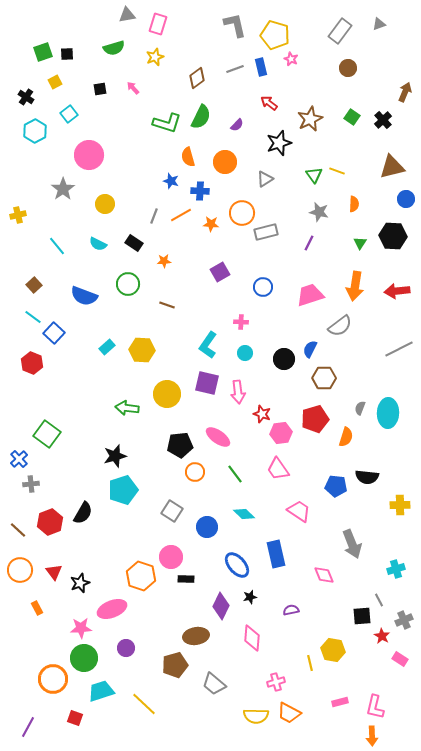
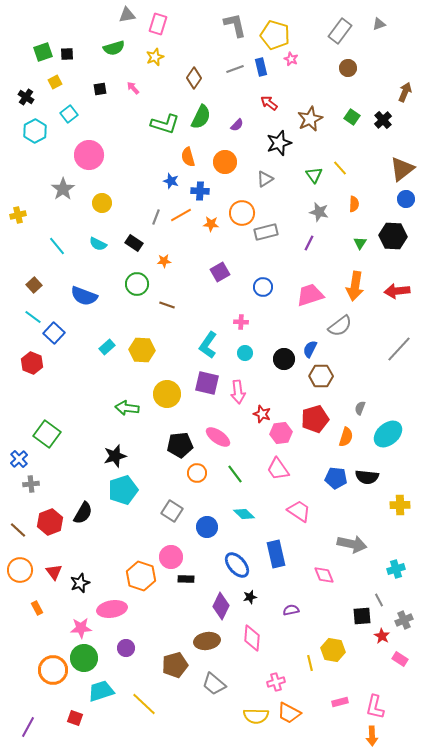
brown diamond at (197, 78): moved 3 px left; rotated 20 degrees counterclockwise
green L-shape at (167, 123): moved 2 px left, 1 px down
brown triangle at (392, 167): moved 10 px right, 2 px down; rotated 24 degrees counterclockwise
yellow line at (337, 171): moved 3 px right, 3 px up; rotated 28 degrees clockwise
yellow circle at (105, 204): moved 3 px left, 1 px up
gray line at (154, 216): moved 2 px right, 1 px down
green circle at (128, 284): moved 9 px right
gray line at (399, 349): rotated 20 degrees counterclockwise
brown hexagon at (324, 378): moved 3 px left, 2 px up
cyan ellipse at (388, 413): moved 21 px down; rotated 48 degrees clockwise
orange circle at (195, 472): moved 2 px right, 1 px down
blue pentagon at (336, 486): moved 8 px up
gray arrow at (352, 544): rotated 56 degrees counterclockwise
pink ellipse at (112, 609): rotated 12 degrees clockwise
brown ellipse at (196, 636): moved 11 px right, 5 px down
orange circle at (53, 679): moved 9 px up
